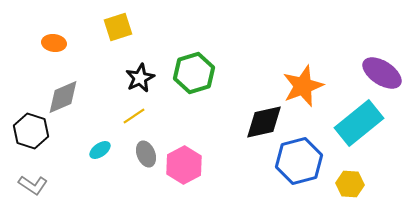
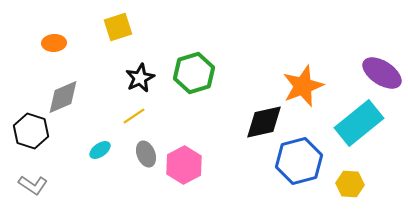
orange ellipse: rotated 10 degrees counterclockwise
